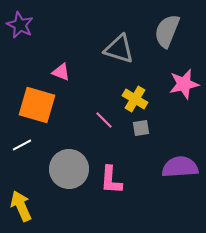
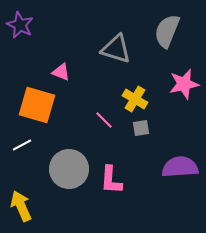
gray triangle: moved 3 px left
